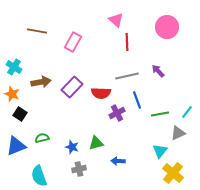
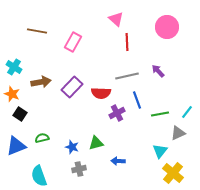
pink triangle: moved 1 px up
